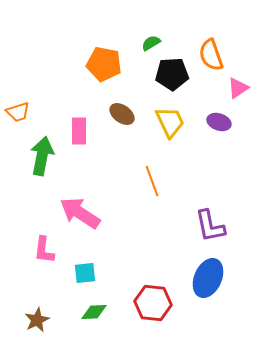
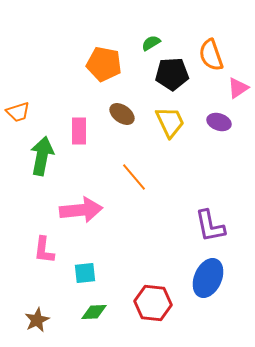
orange line: moved 18 px left, 4 px up; rotated 20 degrees counterclockwise
pink arrow: moved 1 px right, 3 px up; rotated 141 degrees clockwise
